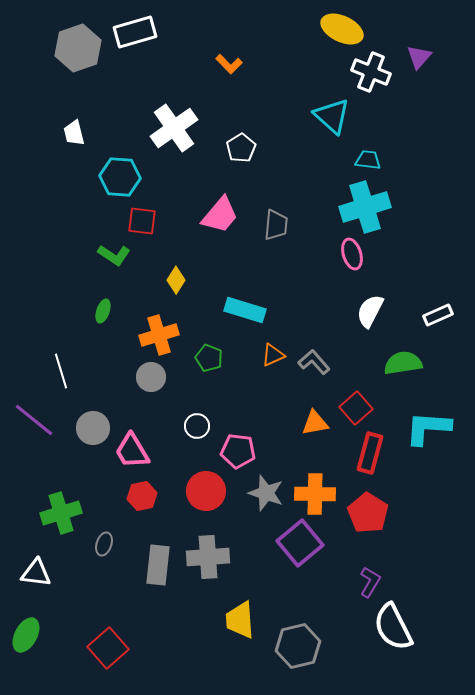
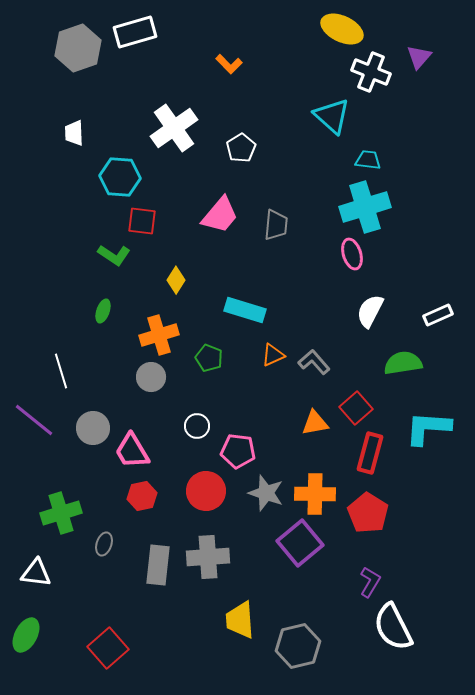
white trapezoid at (74, 133): rotated 12 degrees clockwise
